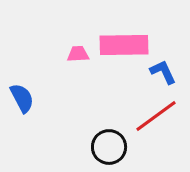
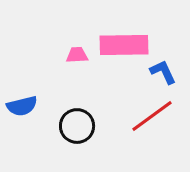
pink trapezoid: moved 1 px left, 1 px down
blue semicircle: moved 8 px down; rotated 104 degrees clockwise
red line: moved 4 px left
black circle: moved 32 px left, 21 px up
